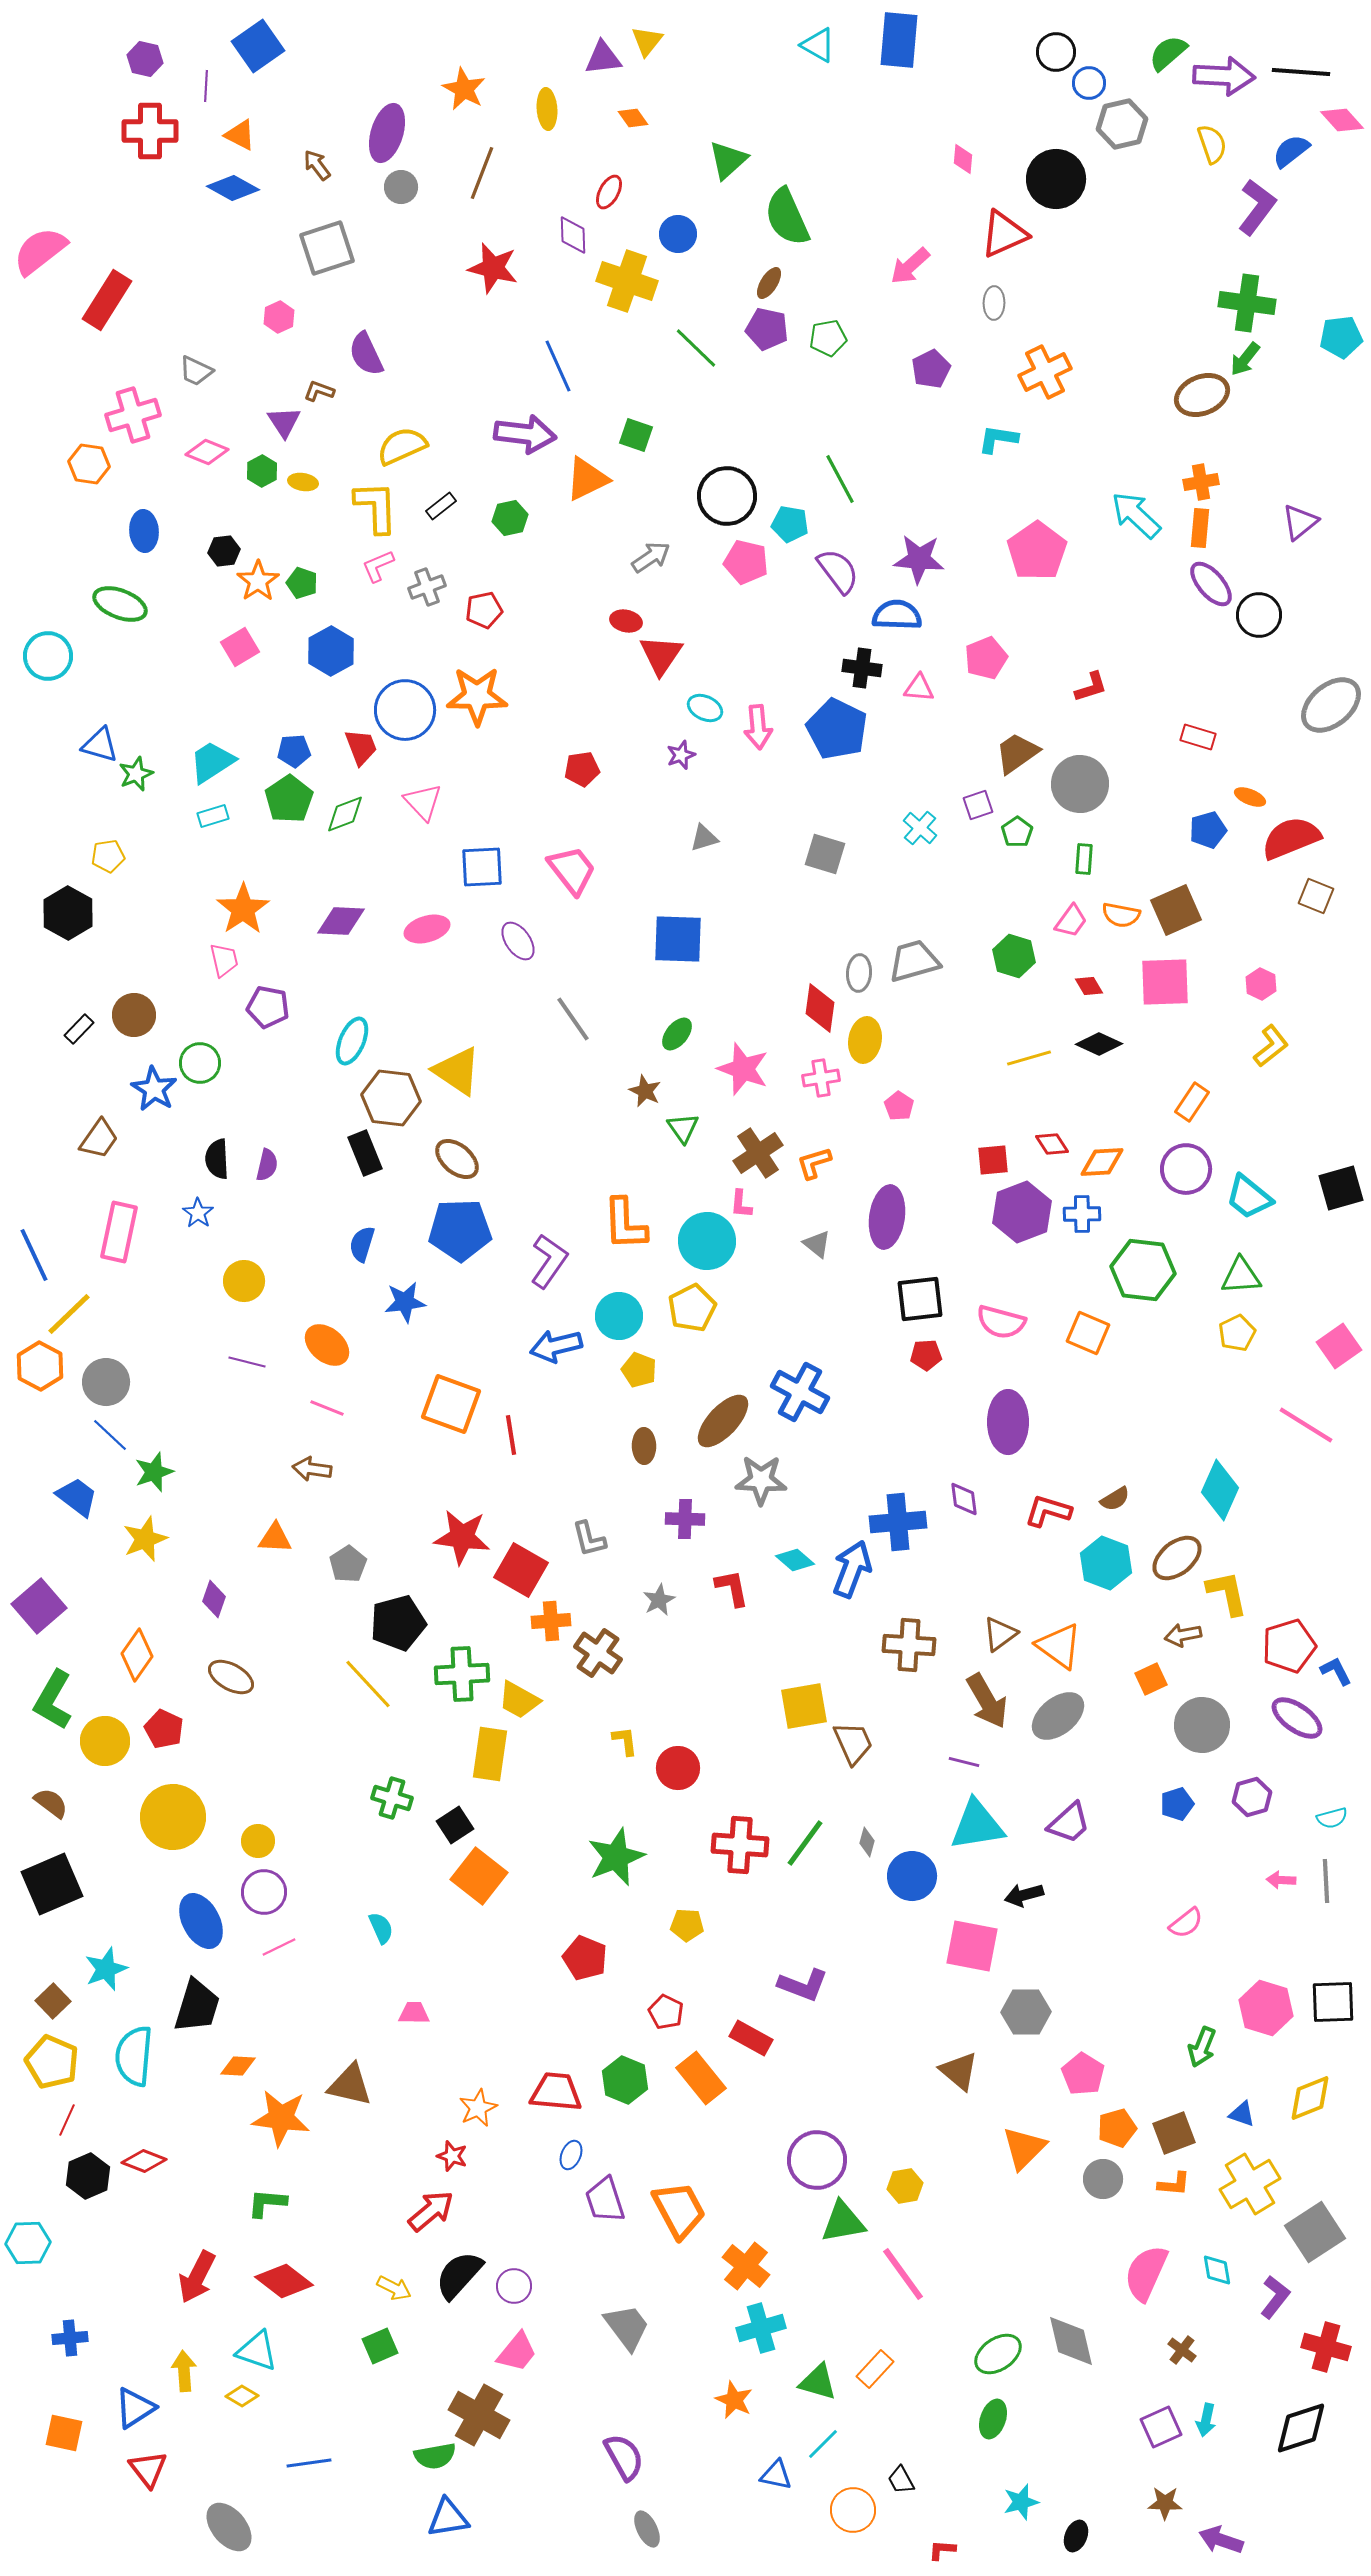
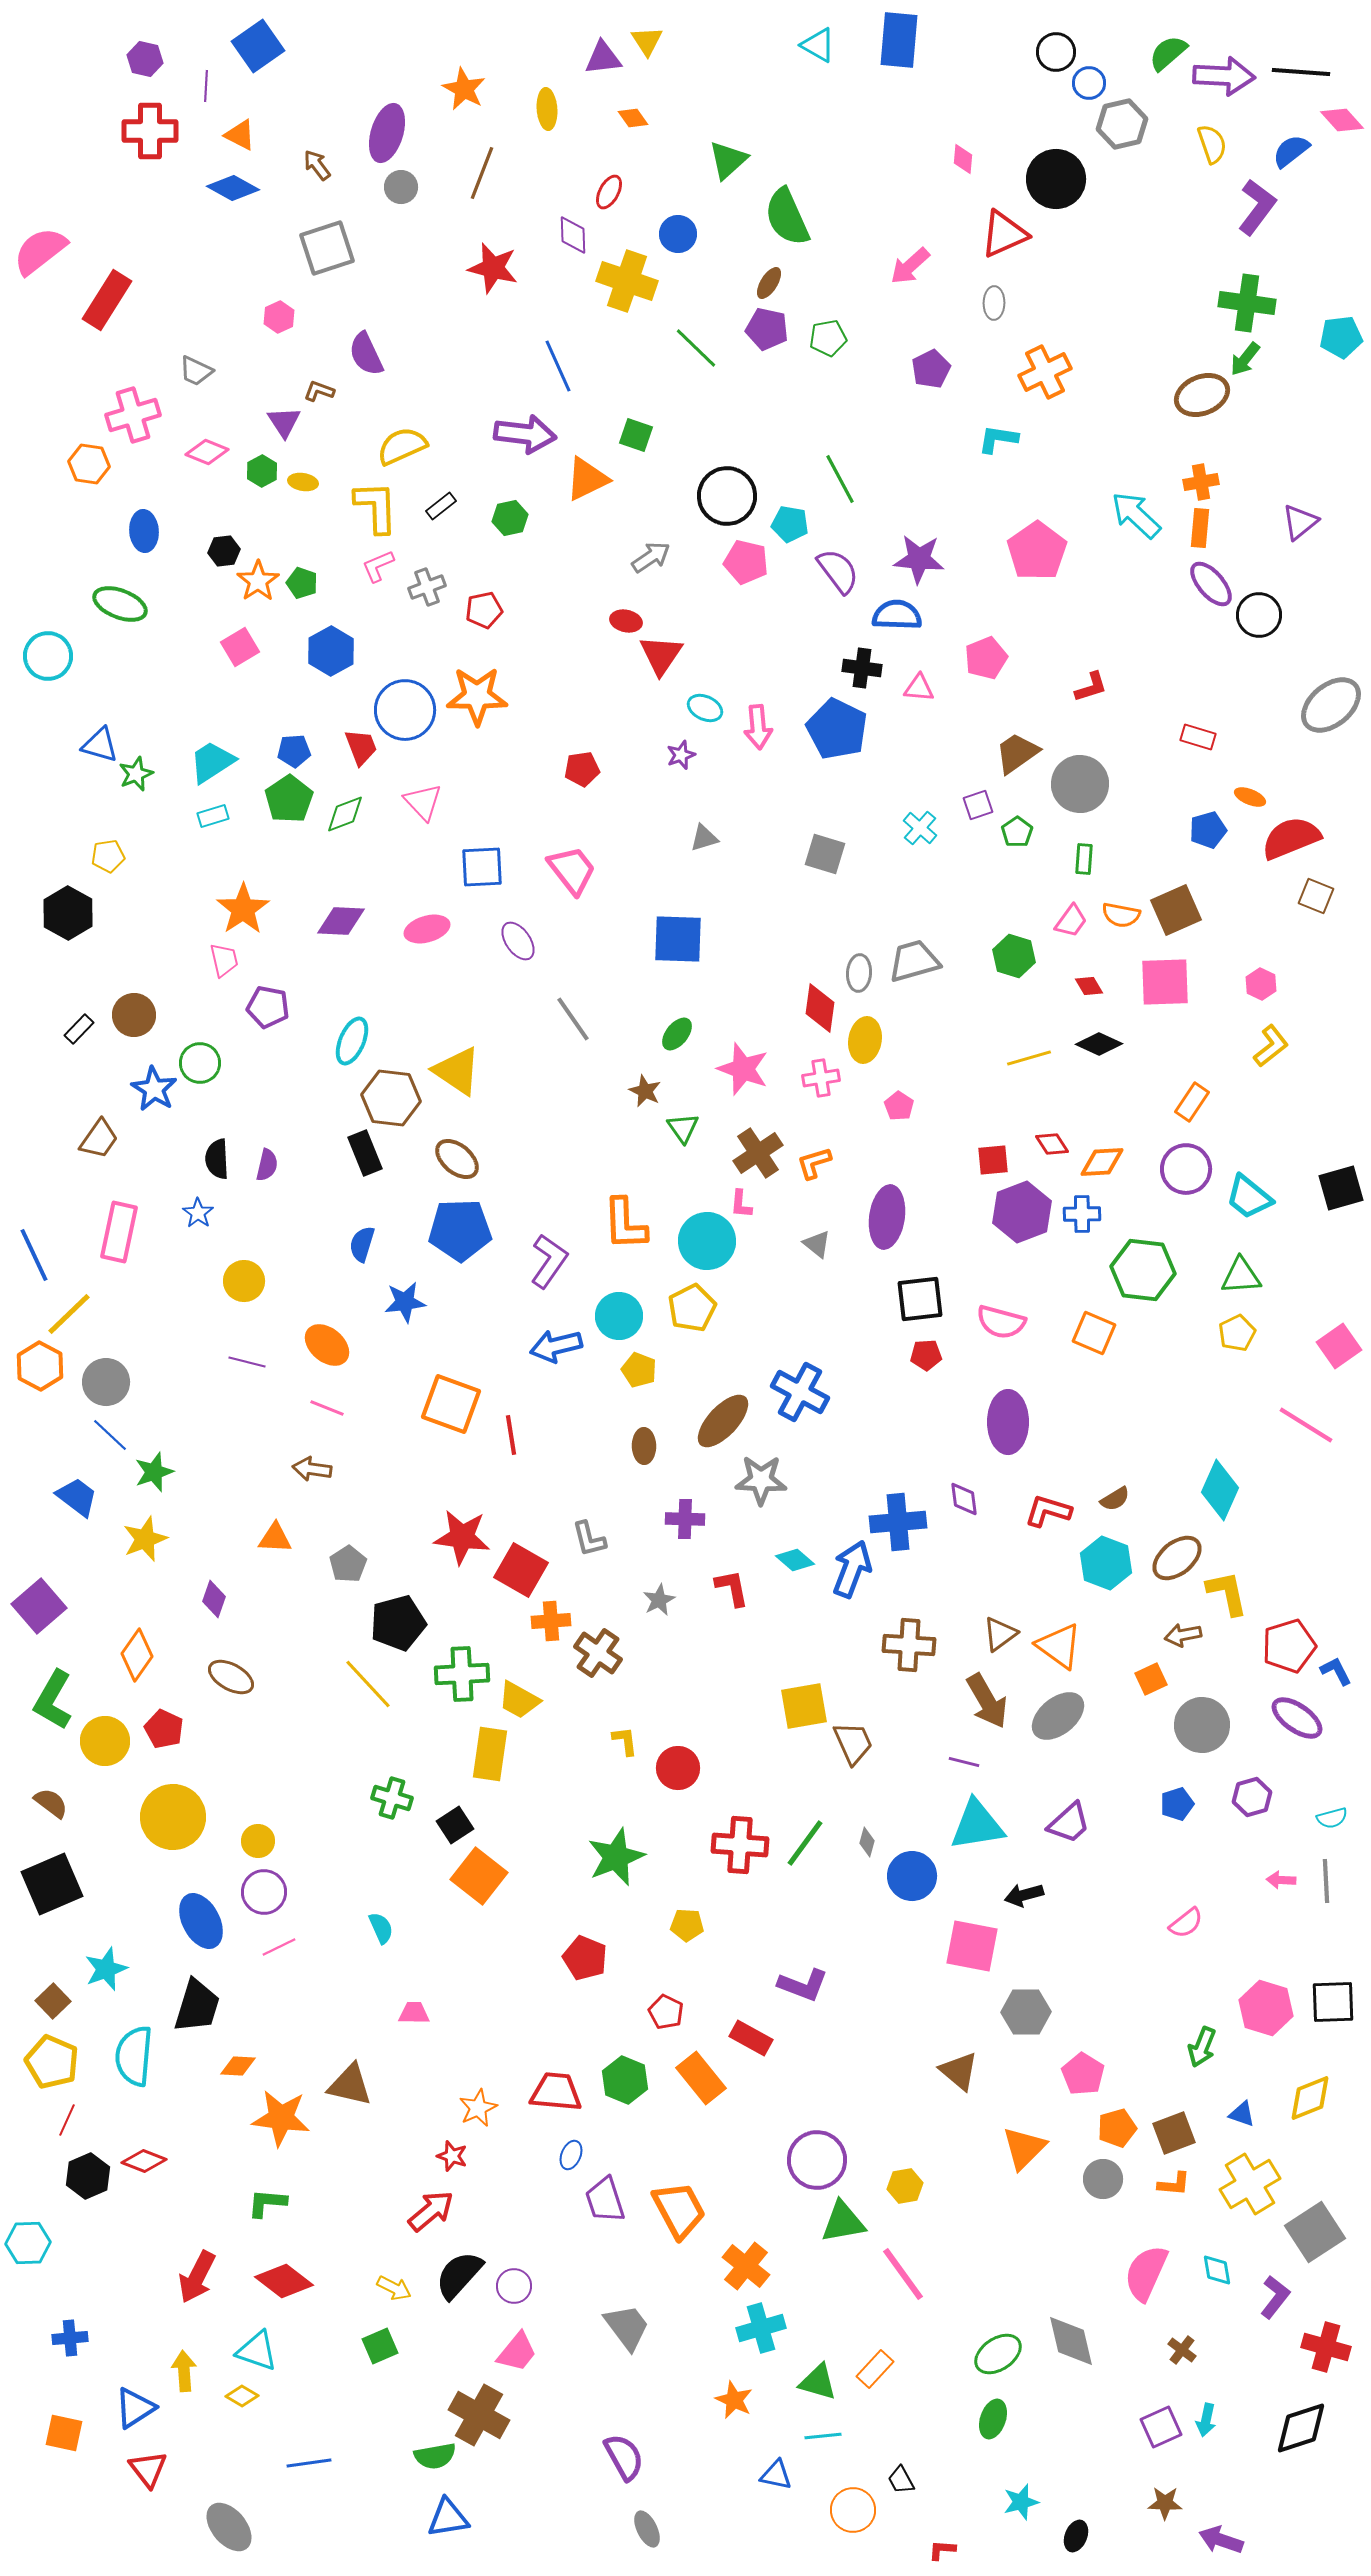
yellow triangle at (647, 41): rotated 12 degrees counterclockwise
orange square at (1088, 1333): moved 6 px right
cyan line at (823, 2444): moved 8 px up; rotated 39 degrees clockwise
